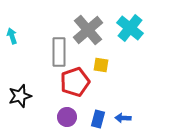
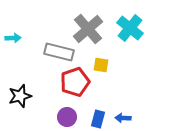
gray cross: moved 1 px up
cyan arrow: moved 1 px right, 2 px down; rotated 105 degrees clockwise
gray rectangle: rotated 76 degrees counterclockwise
